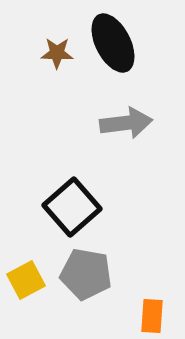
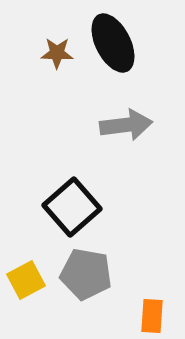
gray arrow: moved 2 px down
